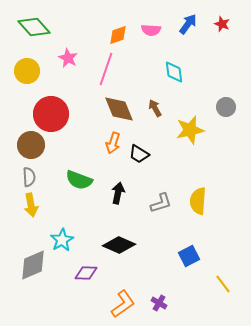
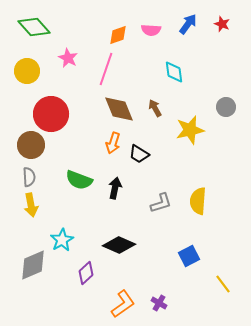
black arrow: moved 3 px left, 5 px up
purple diamond: rotated 45 degrees counterclockwise
